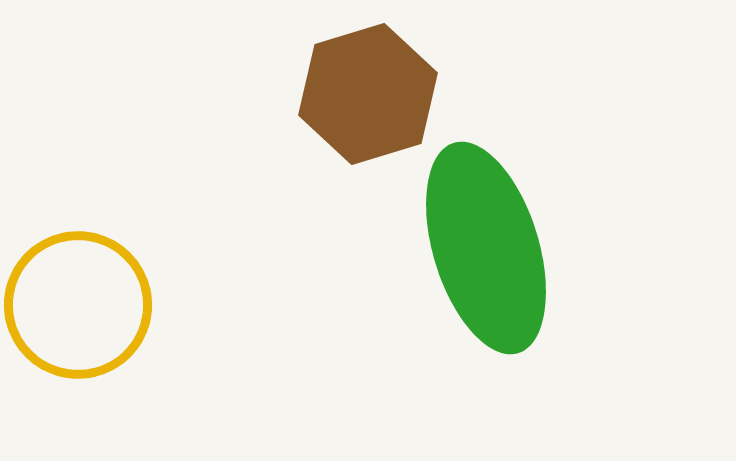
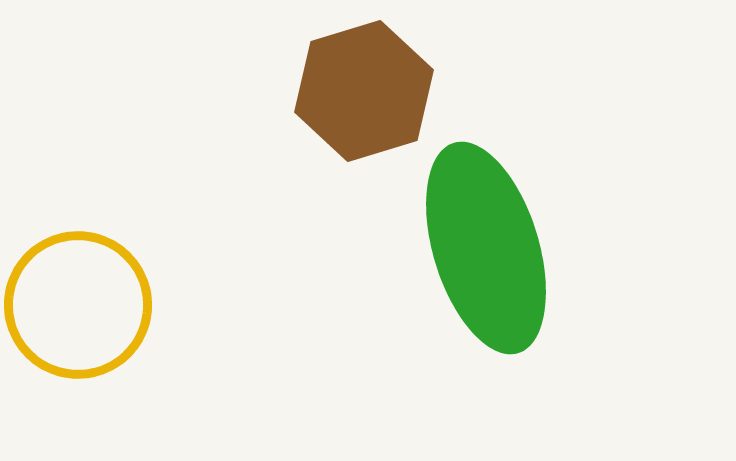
brown hexagon: moved 4 px left, 3 px up
